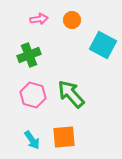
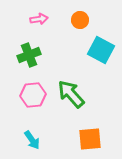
orange circle: moved 8 px right
cyan square: moved 2 px left, 5 px down
pink hexagon: rotated 20 degrees counterclockwise
orange square: moved 26 px right, 2 px down
